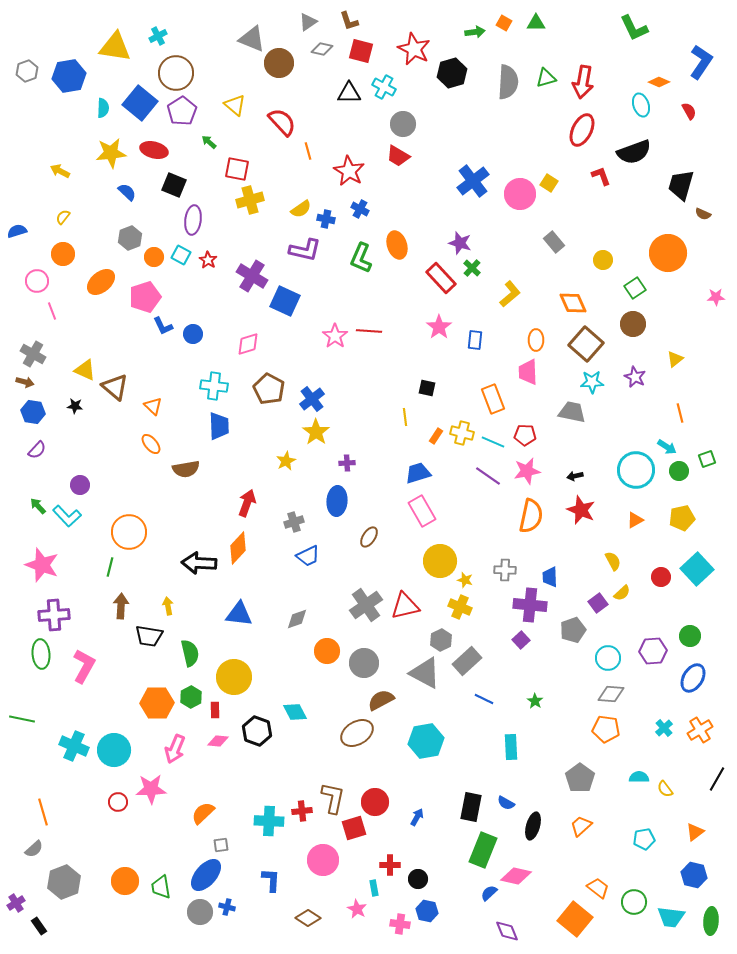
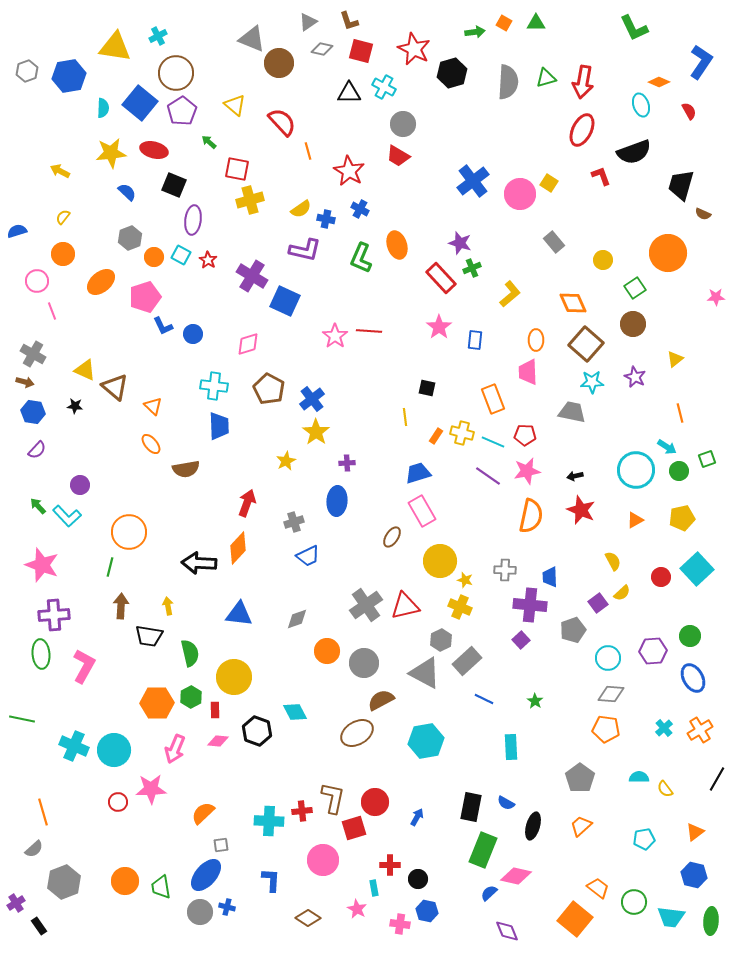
green cross at (472, 268): rotated 24 degrees clockwise
brown ellipse at (369, 537): moved 23 px right
blue ellipse at (693, 678): rotated 60 degrees counterclockwise
